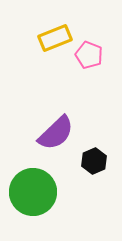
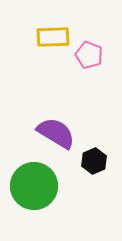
yellow rectangle: moved 2 px left, 1 px up; rotated 20 degrees clockwise
purple semicircle: rotated 105 degrees counterclockwise
green circle: moved 1 px right, 6 px up
